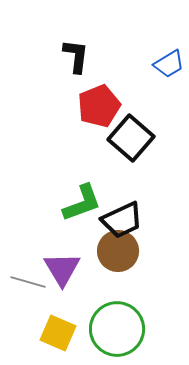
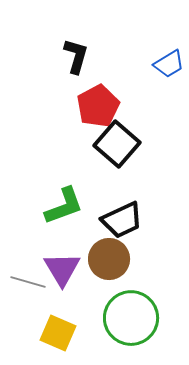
black L-shape: rotated 9 degrees clockwise
red pentagon: moved 1 px left; rotated 6 degrees counterclockwise
black square: moved 14 px left, 6 px down
green L-shape: moved 18 px left, 3 px down
brown circle: moved 9 px left, 8 px down
green circle: moved 14 px right, 11 px up
